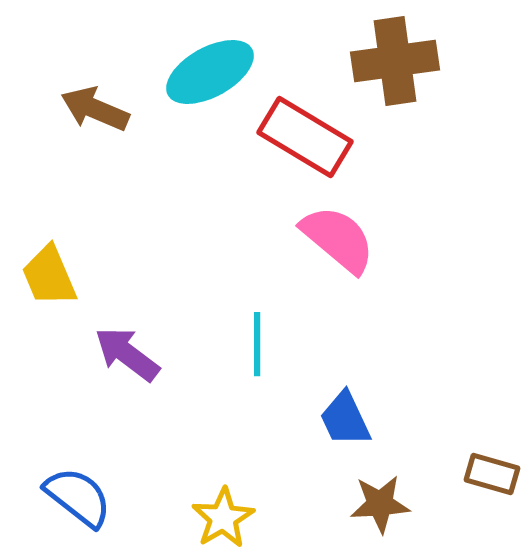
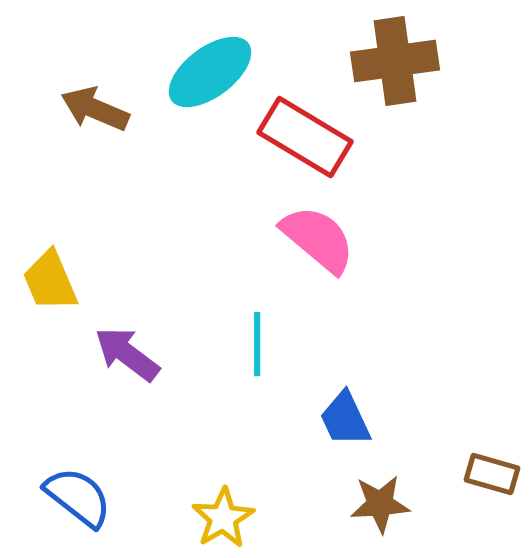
cyan ellipse: rotated 8 degrees counterclockwise
pink semicircle: moved 20 px left
yellow trapezoid: moved 1 px right, 5 px down
